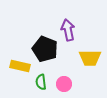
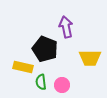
purple arrow: moved 2 px left, 3 px up
yellow rectangle: moved 3 px right, 1 px down
pink circle: moved 2 px left, 1 px down
